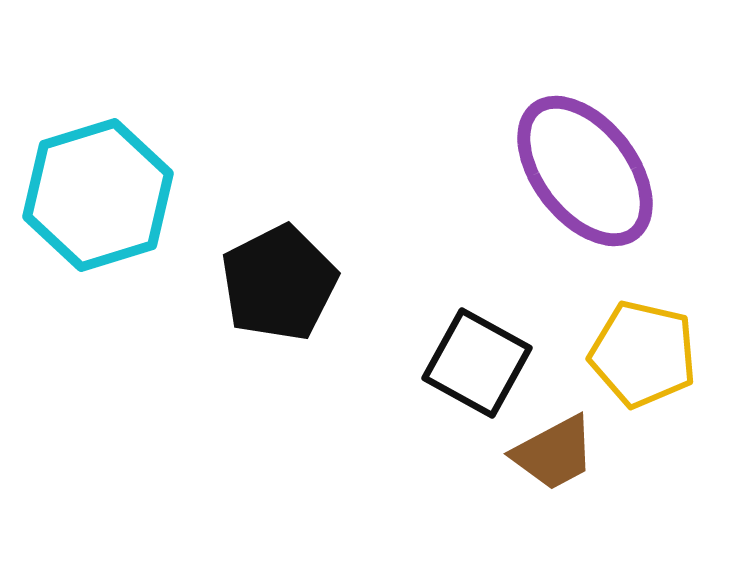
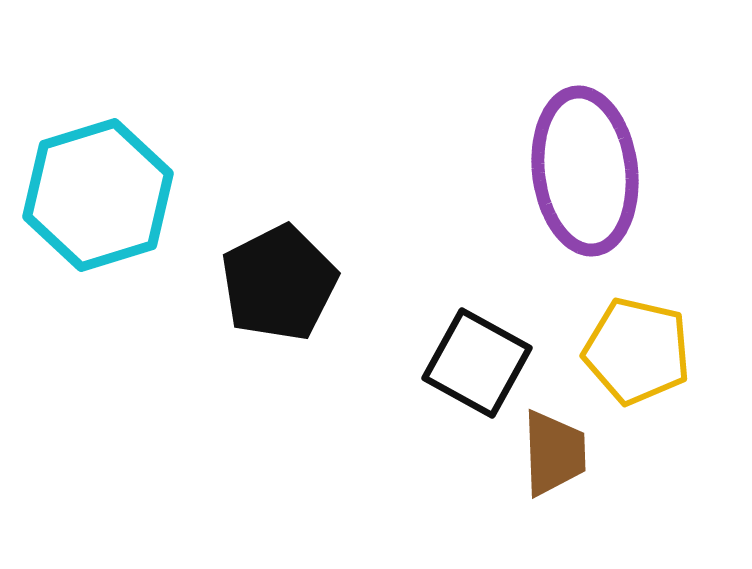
purple ellipse: rotated 31 degrees clockwise
yellow pentagon: moved 6 px left, 3 px up
brown trapezoid: rotated 64 degrees counterclockwise
